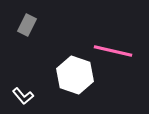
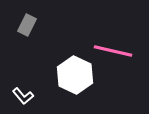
white hexagon: rotated 6 degrees clockwise
